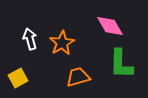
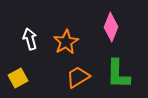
pink diamond: moved 1 px right, 1 px down; rotated 52 degrees clockwise
orange star: moved 4 px right, 1 px up
green L-shape: moved 3 px left, 10 px down
orange trapezoid: rotated 15 degrees counterclockwise
